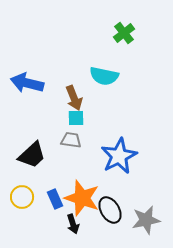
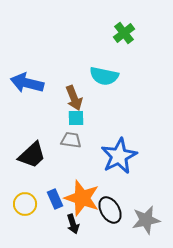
yellow circle: moved 3 px right, 7 px down
